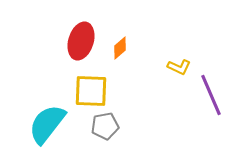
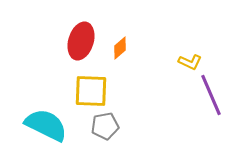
yellow L-shape: moved 11 px right, 5 px up
cyan semicircle: moved 1 px left, 1 px down; rotated 78 degrees clockwise
